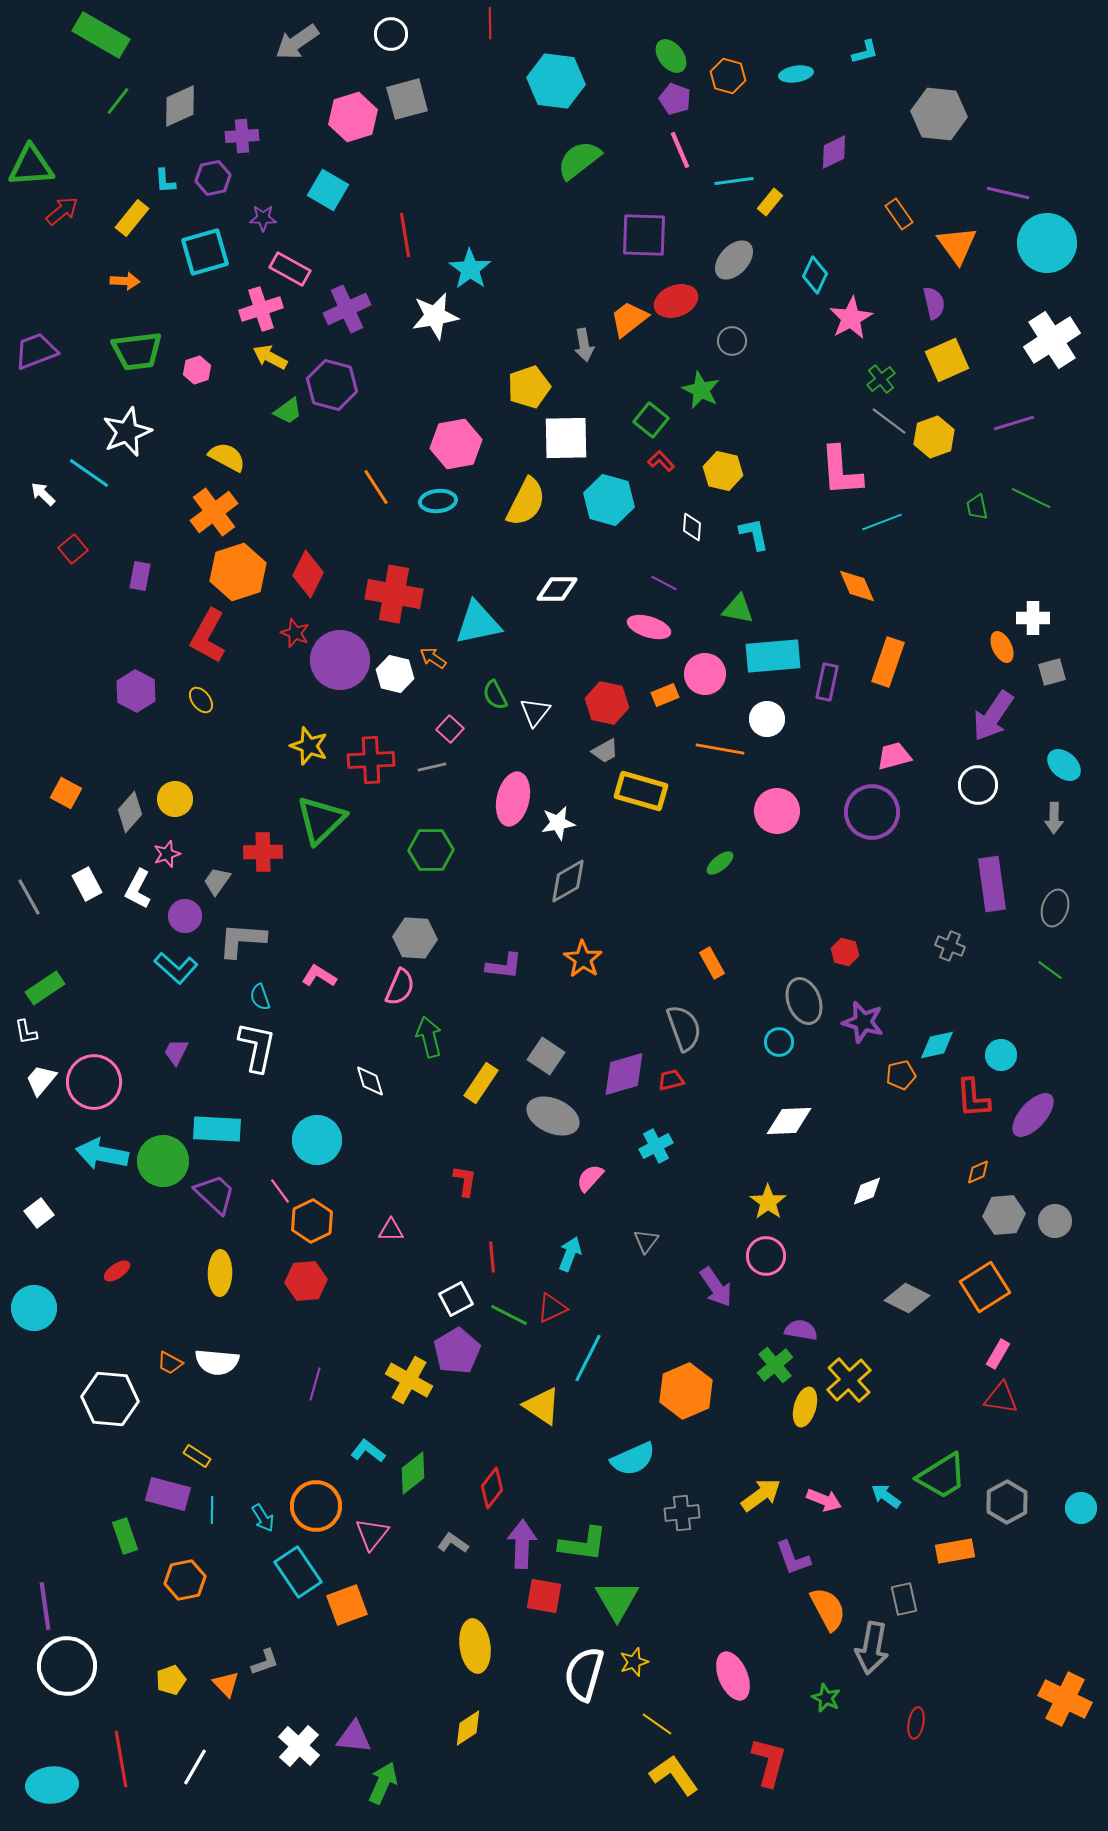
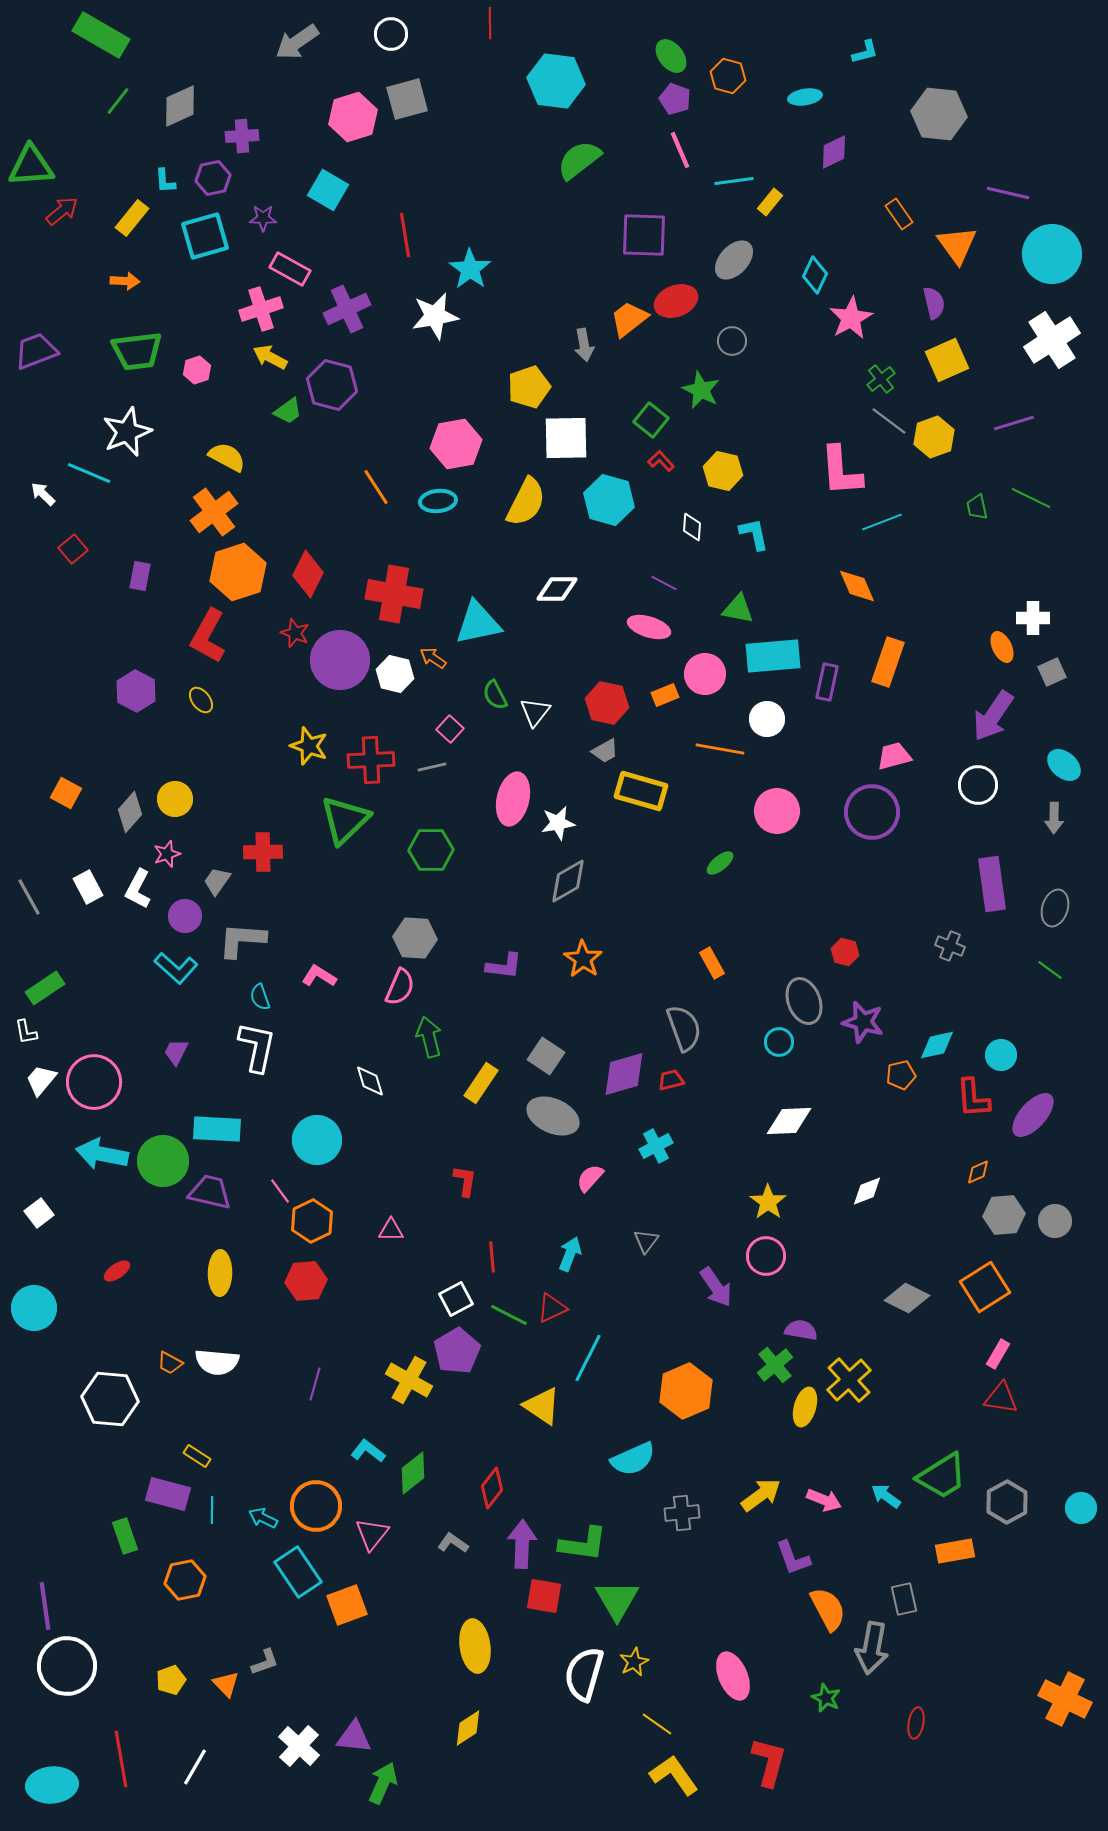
cyan ellipse at (796, 74): moved 9 px right, 23 px down
cyan circle at (1047, 243): moved 5 px right, 11 px down
cyan square at (205, 252): moved 16 px up
cyan line at (89, 473): rotated 12 degrees counterclockwise
gray square at (1052, 672): rotated 8 degrees counterclockwise
green triangle at (321, 820): moved 24 px right
white rectangle at (87, 884): moved 1 px right, 3 px down
purple trapezoid at (215, 1194): moved 5 px left, 2 px up; rotated 30 degrees counterclockwise
cyan arrow at (263, 1518): rotated 148 degrees clockwise
yellow star at (634, 1662): rotated 8 degrees counterclockwise
